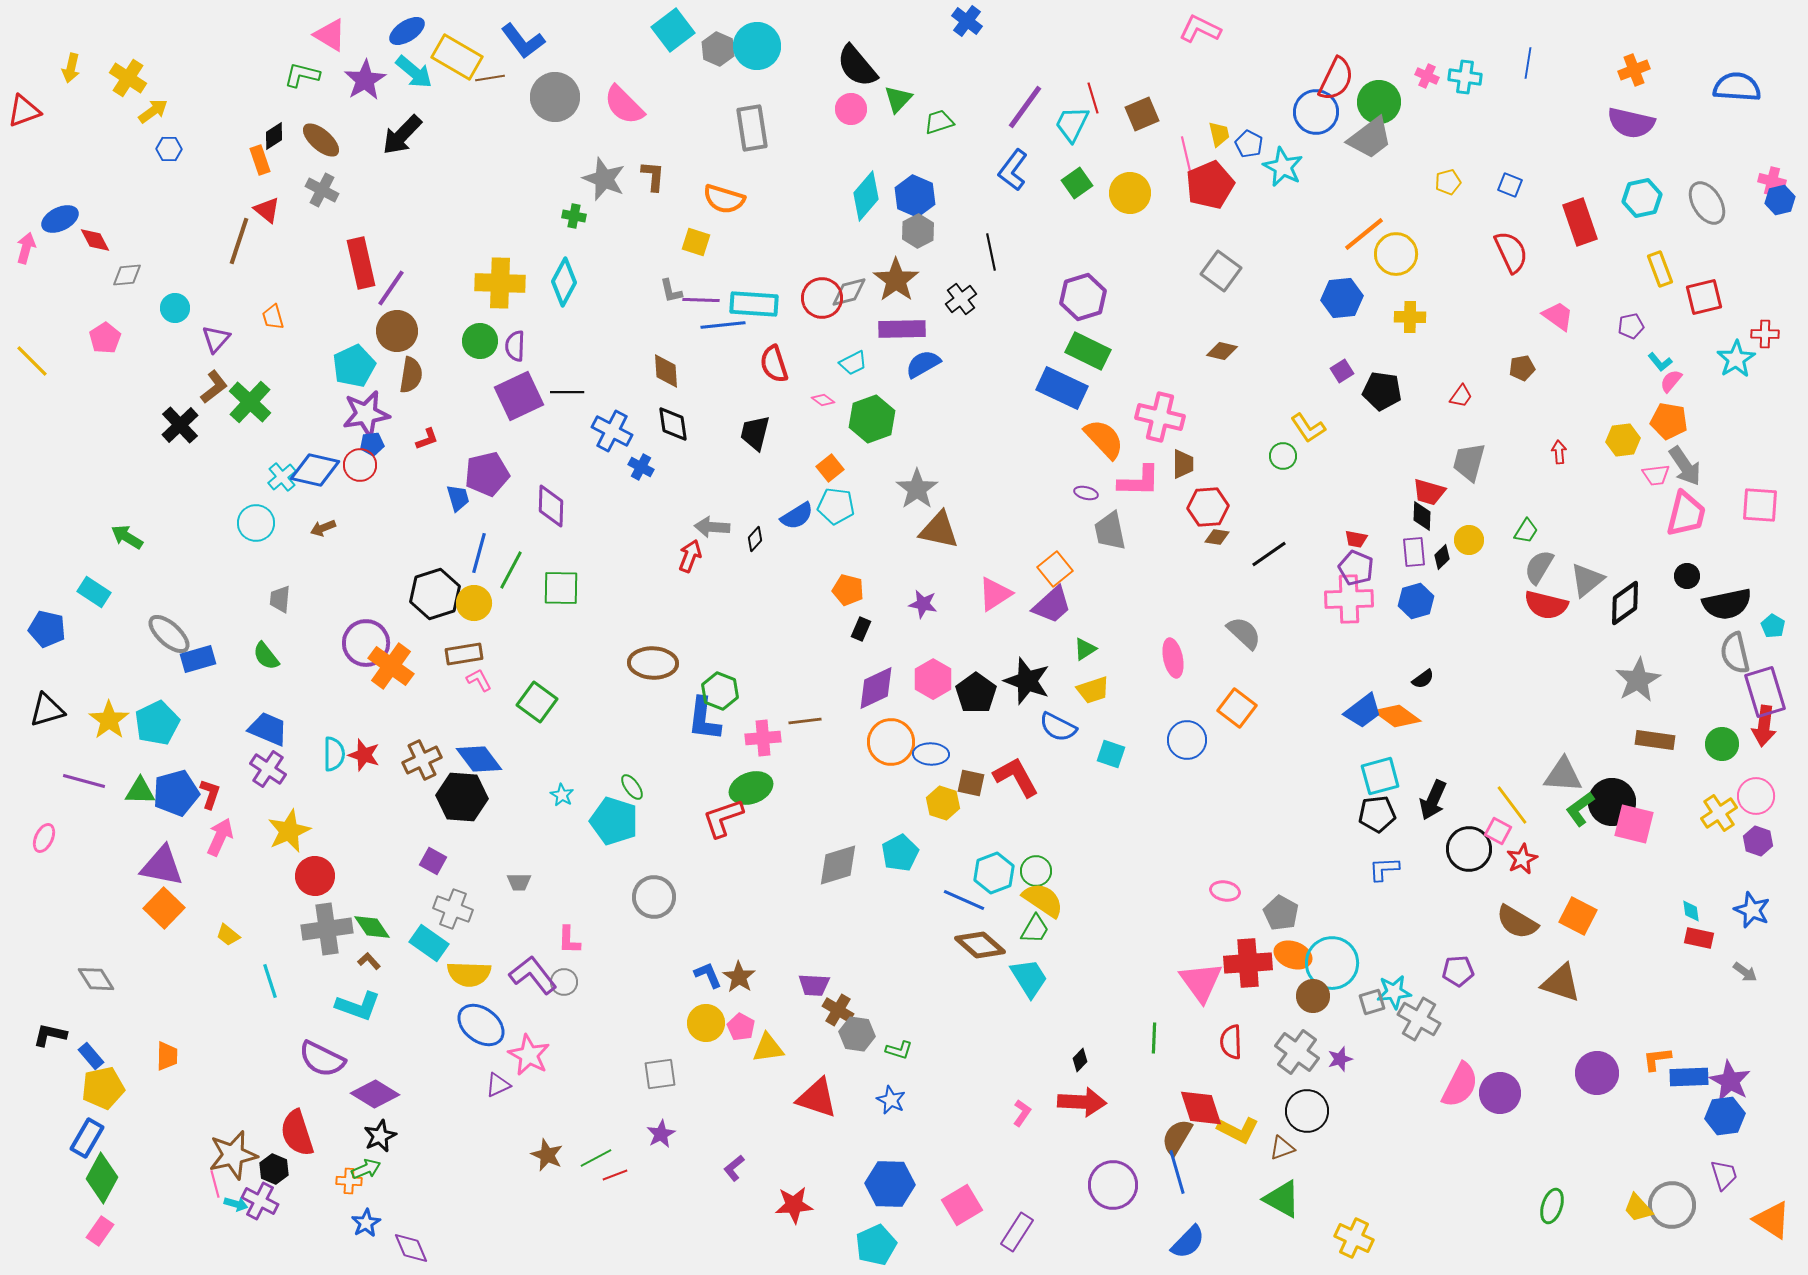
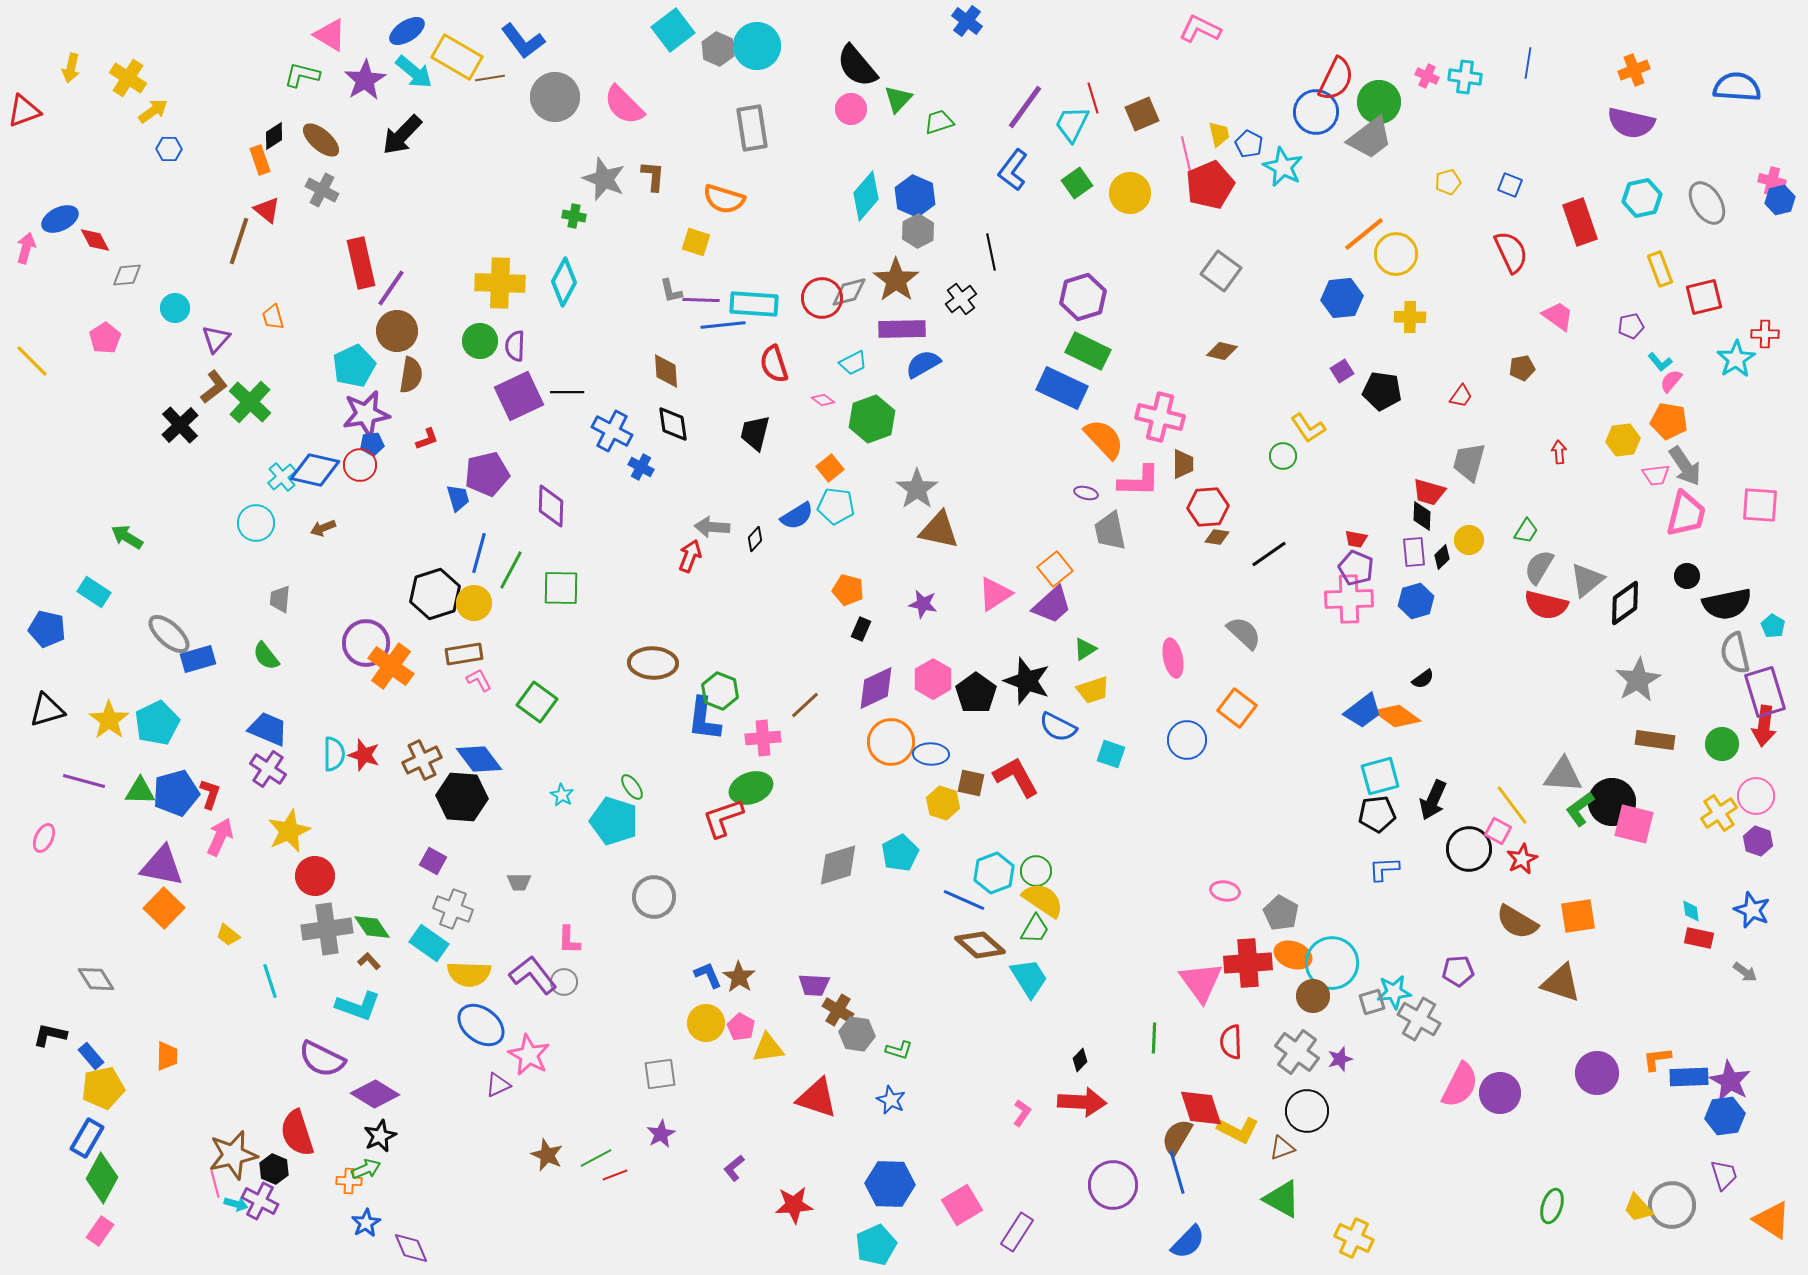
brown line at (805, 721): moved 16 px up; rotated 36 degrees counterclockwise
orange square at (1578, 916): rotated 36 degrees counterclockwise
